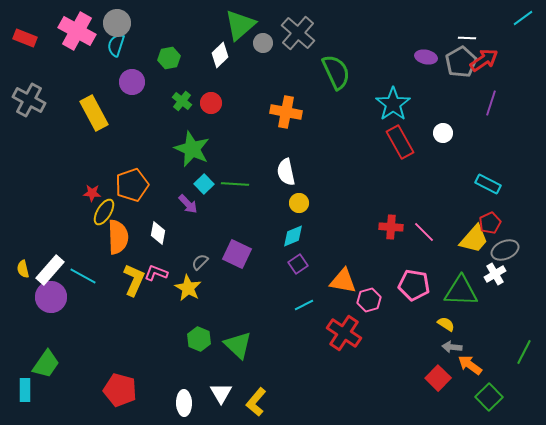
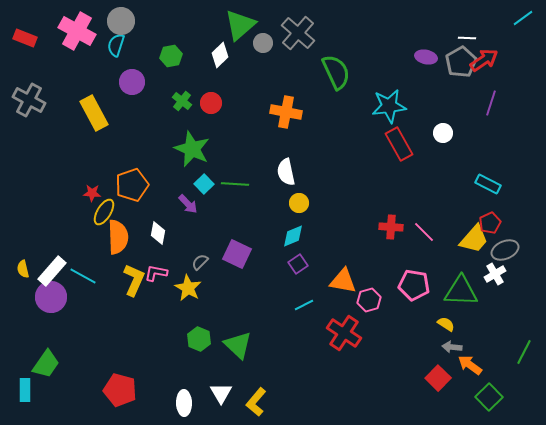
gray circle at (117, 23): moved 4 px right, 2 px up
green hexagon at (169, 58): moved 2 px right, 2 px up
cyan star at (393, 104): moved 4 px left, 2 px down; rotated 28 degrees clockwise
red rectangle at (400, 142): moved 1 px left, 2 px down
white rectangle at (50, 270): moved 2 px right, 1 px down
pink L-shape at (156, 273): rotated 10 degrees counterclockwise
